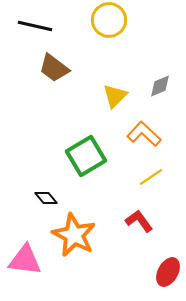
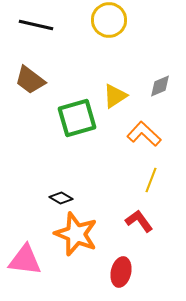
black line: moved 1 px right, 1 px up
brown trapezoid: moved 24 px left, 12 px down
yellow triangle: rotated 12 degrees clockwise
green square: moved 9 px left, 38 px up; rotated 15 degrees clockwise
yellow line: moved 3 px down; rotated 35 degrees counterclockwise
black diamond: moved 15 px right; rotated 20 degrees counterclockwise
orange star: moved 2 px right, 1 px up; rotated 6 degrees counterclockwise
red ellipse: moved 47 px left; rotated 16 degrees counterclockwise
